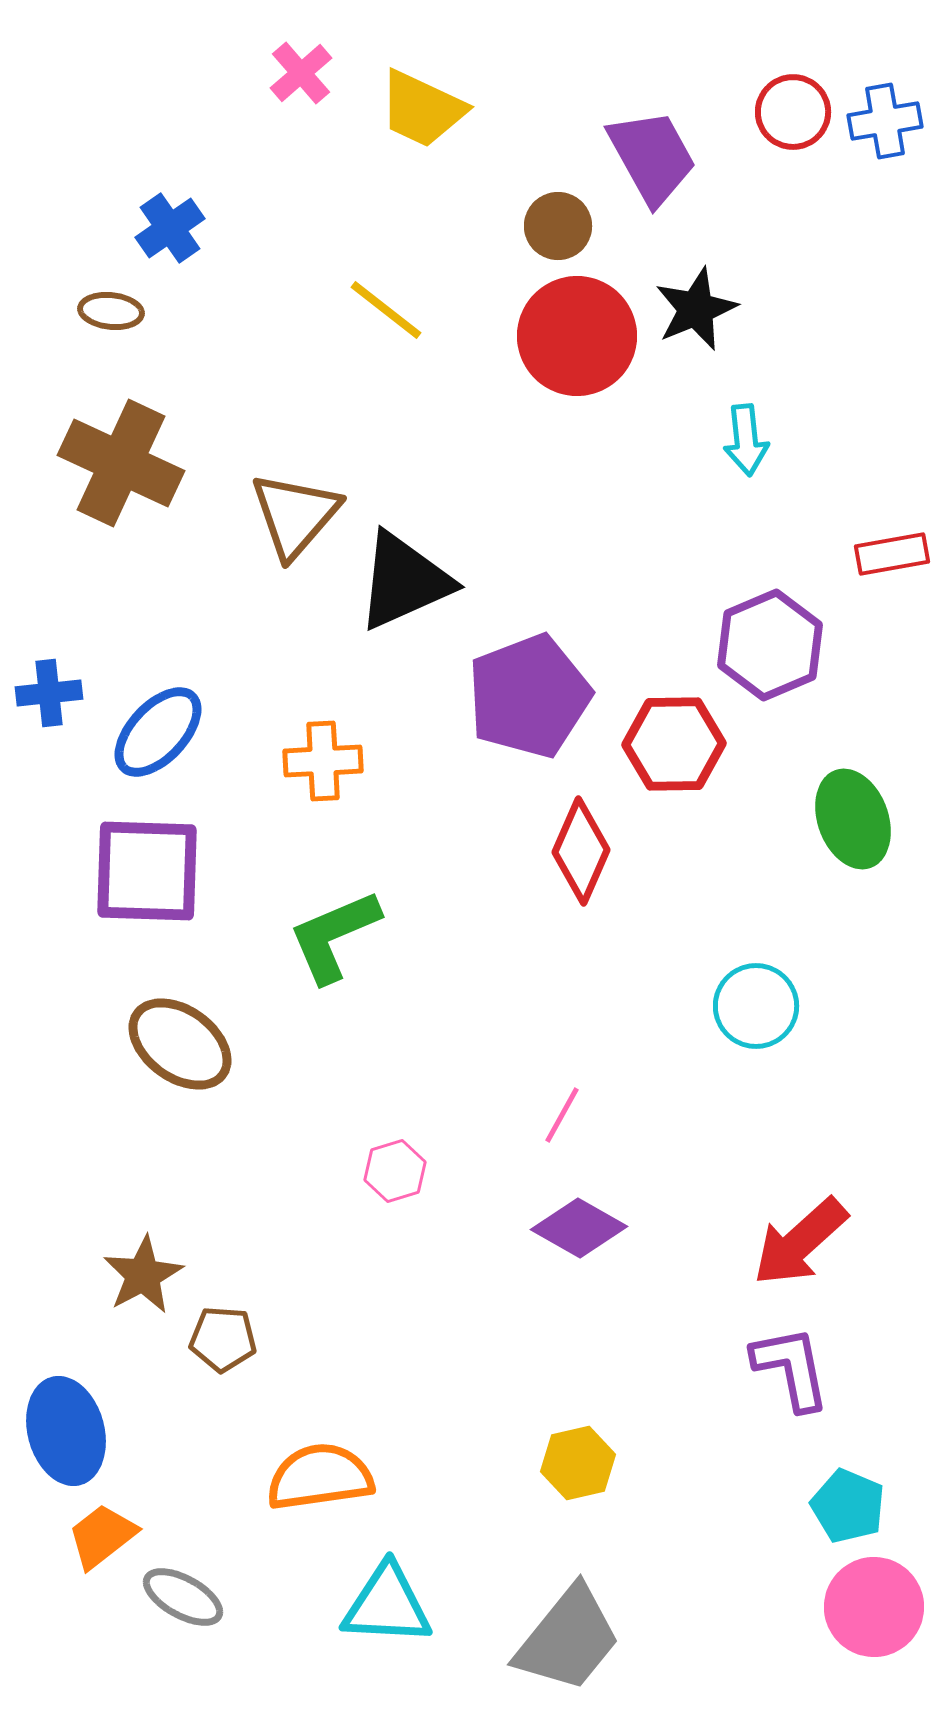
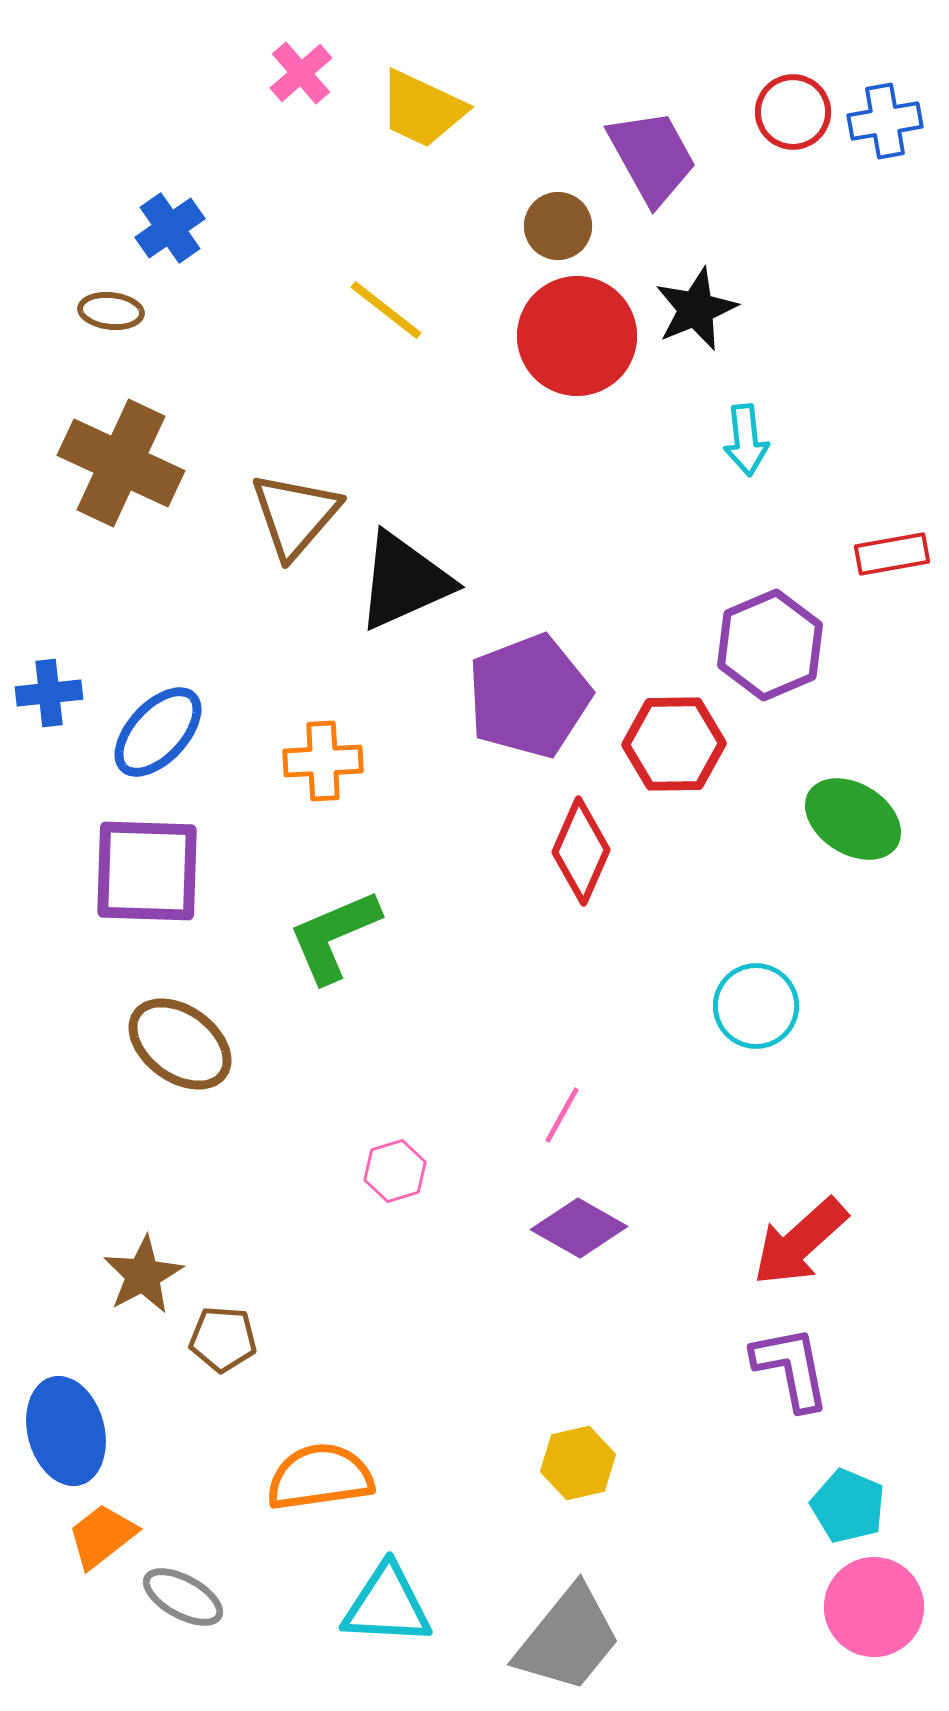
green ellipse at (853, 819): rotated 38 degrees counterclockwise
